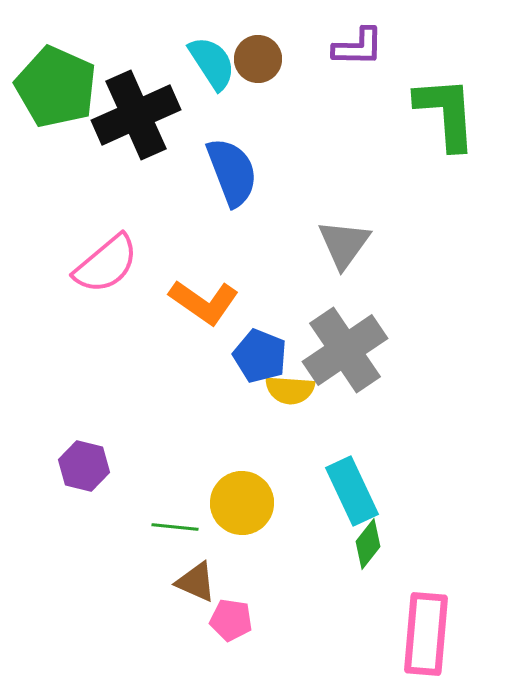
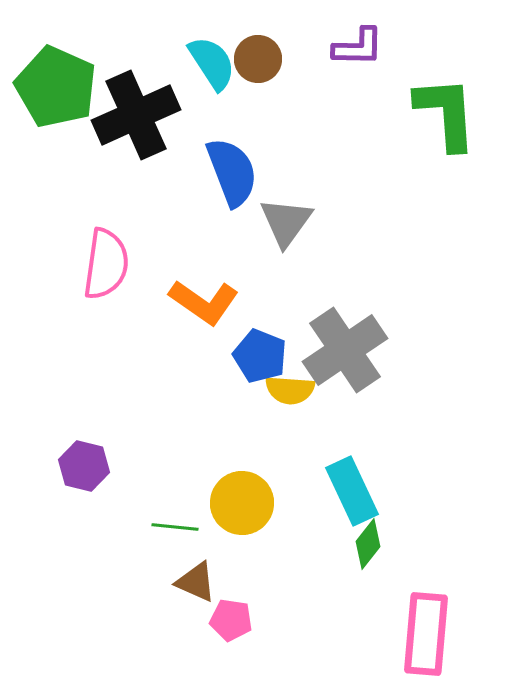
gray triangle: moved 58 px left, 22 px up
pink semicircle: rotated 42 degrees counterclockwise
